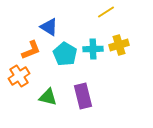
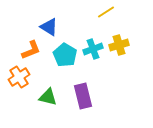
cyan cross: rotated 18 degrees counterclockwise
cyan pentagon: moved 1 px down
orange cross: moved 1 px down
